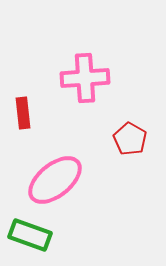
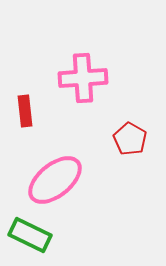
pink cross: moved 2 px left
red rectangle: moved 2 px right, 2 px up
green rectangle: rotated 6 degrees clockwise
